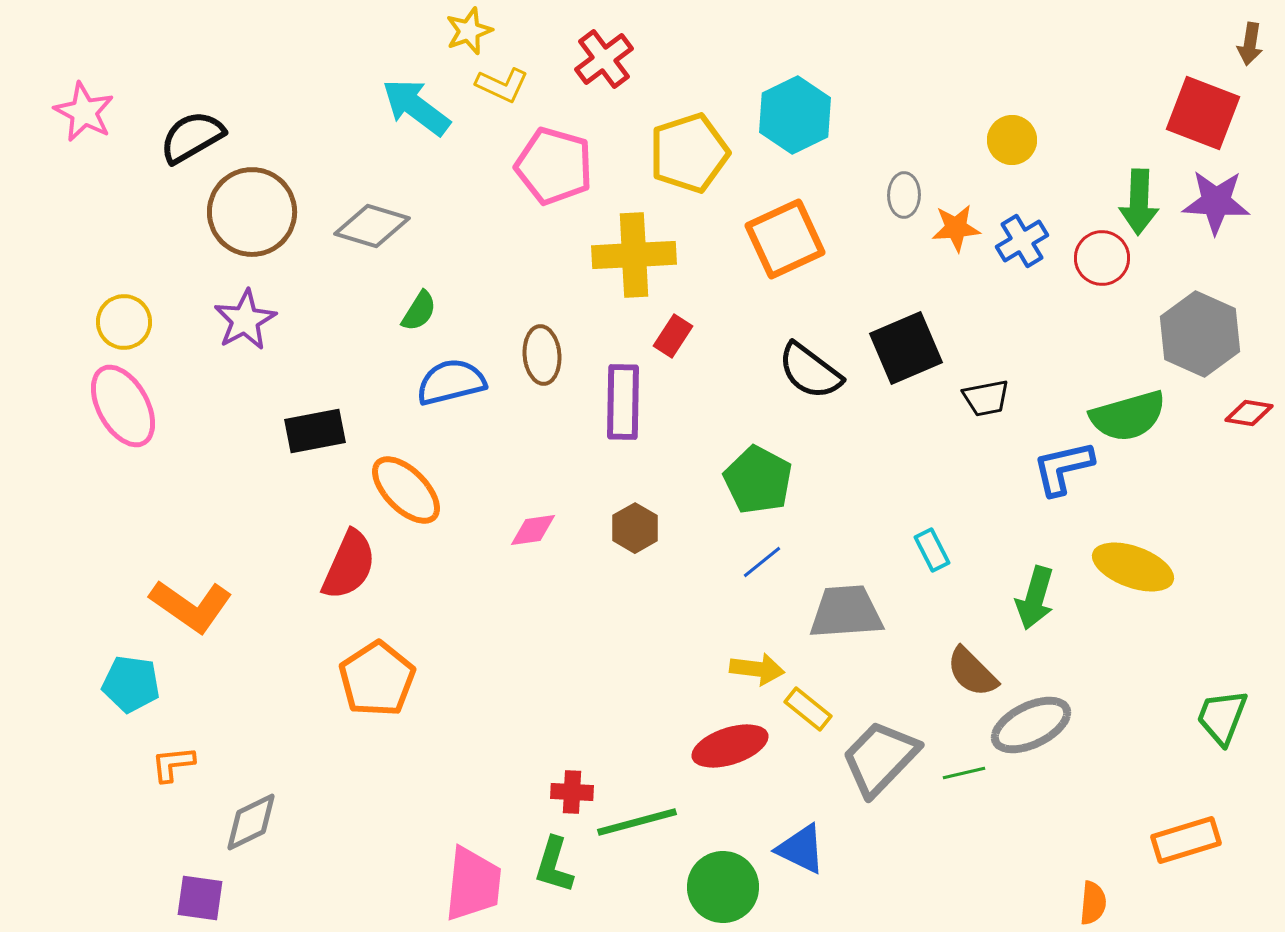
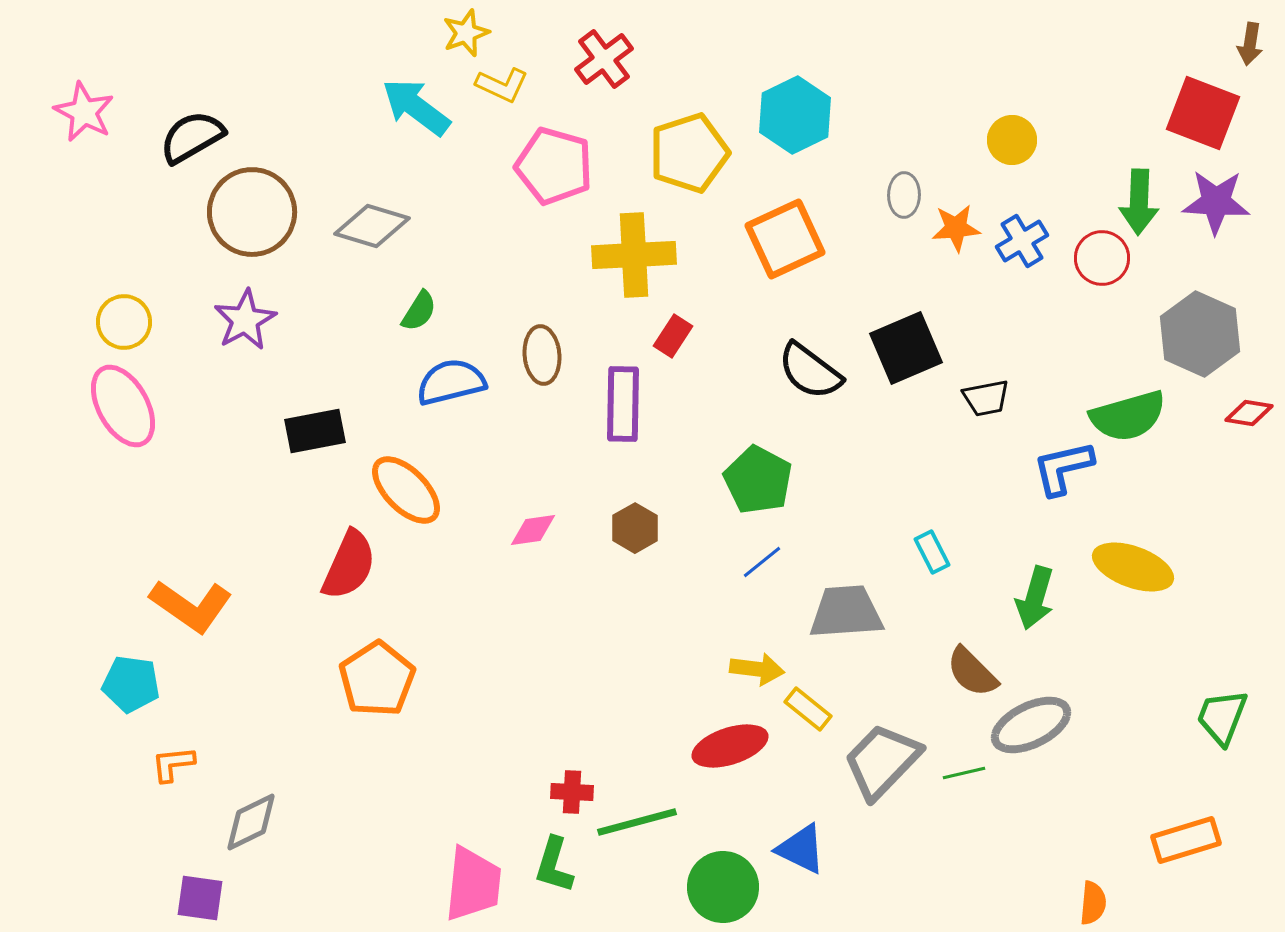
yellow star at (469, 31): moved 3 px left, 2 px down
purple rectangle at (623, 402): moved 2 px down
cyan rectangle at (932, 550): moved 2 px down
gray trapezoid at (880, 758): moved 2 px right, 3 px down
